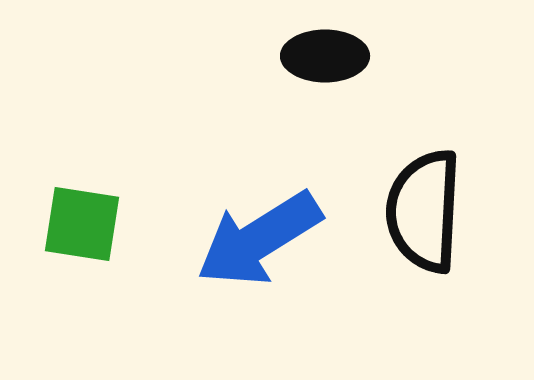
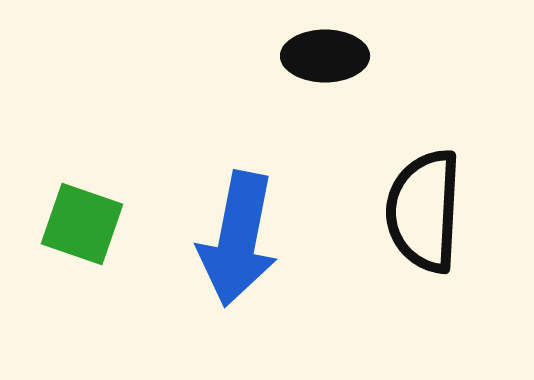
green square: rotated 10 degrees clockwise
blue arrow: moved 21 px left; rotated 47 degrees counterclockwise
